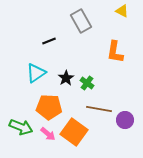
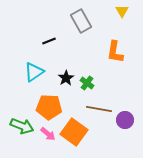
yellow triangle: rotated 32 degrees clockwise
cyan triangle: moved 2 px left, 1 px up
green arrow: moved 1 px right, 1 px up
